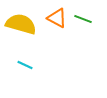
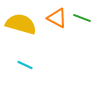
green line: moved 1 px left, 1 px up
